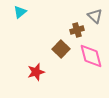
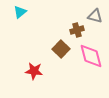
gray triangle: rotated 28 degrees counterclockwise
red star: moved 2 px left, 1 px up; rotated 24 degrees clockwise
